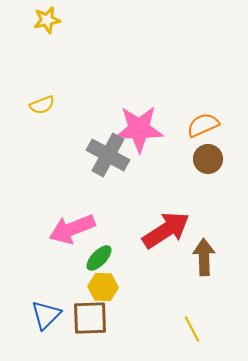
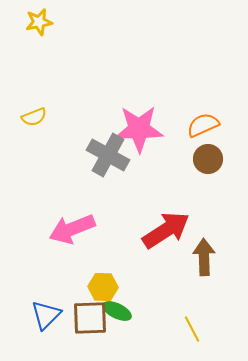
yellow star: moved 8 px left, 2 px down
yellow semicircle: moved 8 px left, 12 px down
green ellipse: moved 18 px right, 53 px down; rotated 72 degrees clockwise
